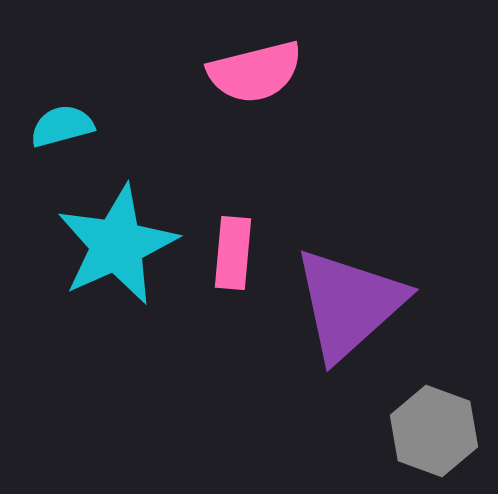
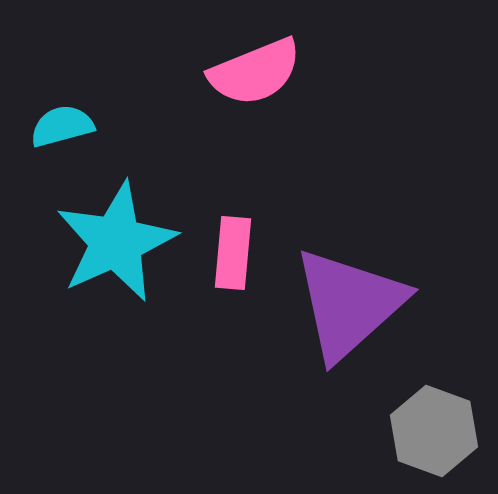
pink semicircle: rotated 8 degrees counterclockwise
cyan star: moved 1 px left, 3 px up
